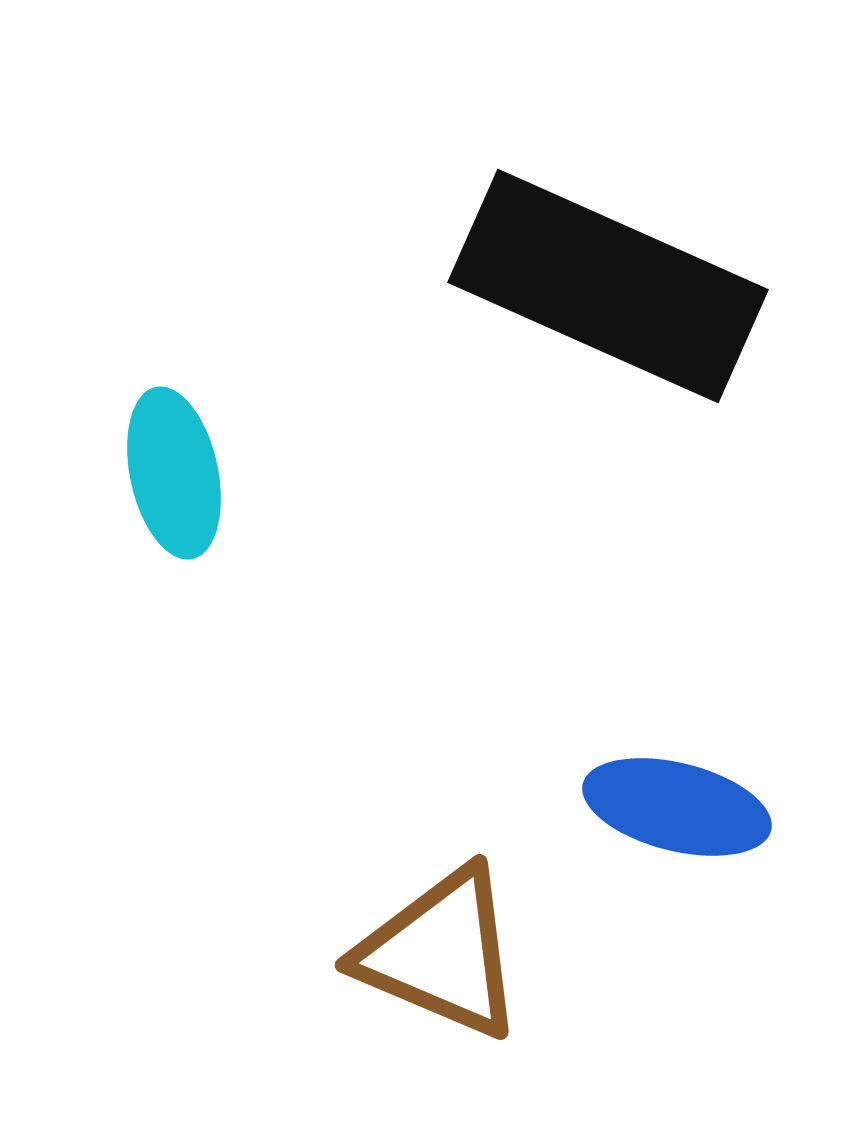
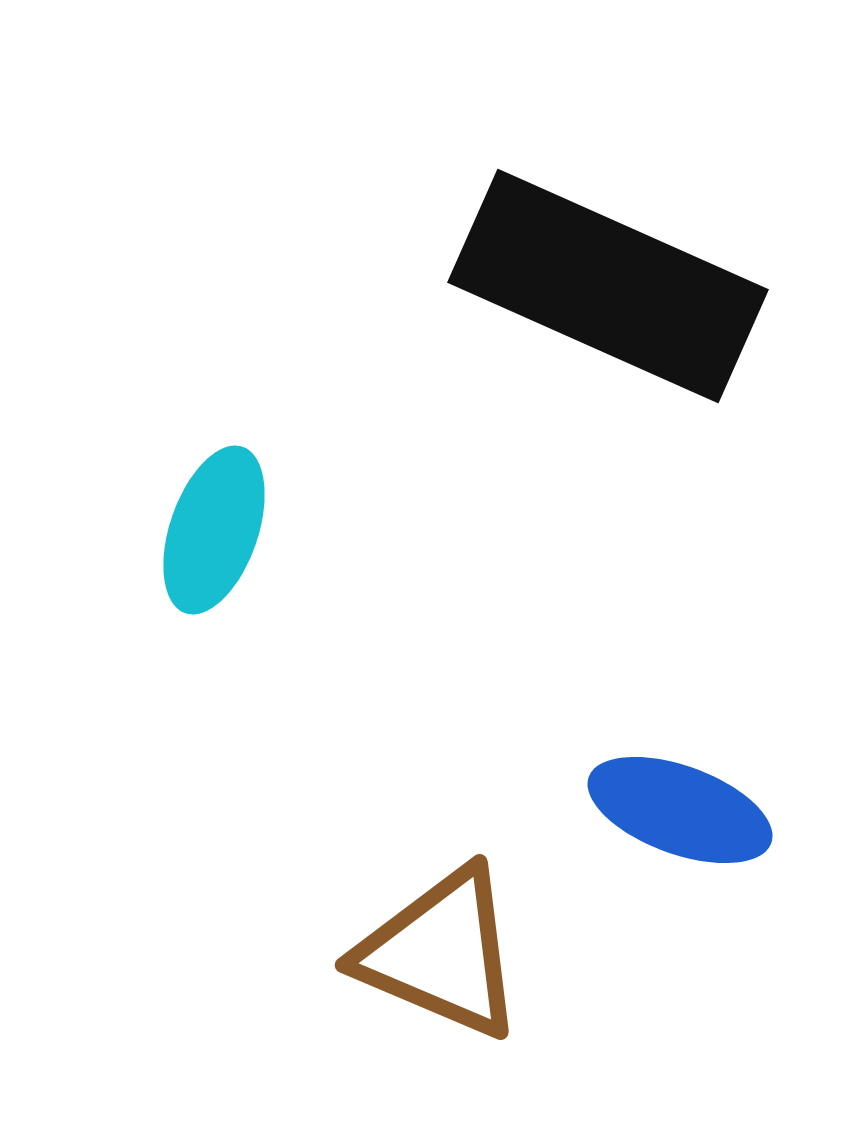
cyan ellipse: moved 40 px right, 57 px down; rotated 31 degrees clockwise
blue ellipse: moved 3 px right, 3 px down; rotated 6 degrees clockwise
